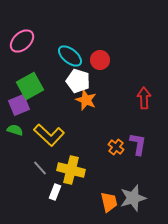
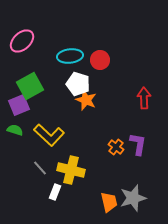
cyan ellipse: rotated 45 degrees counterclockwise
white pentagon: moved 3 px down
